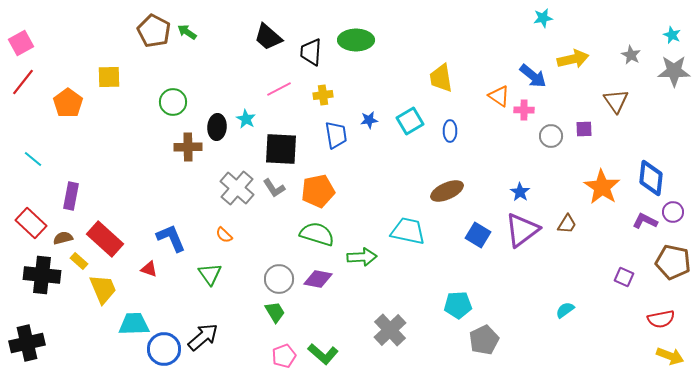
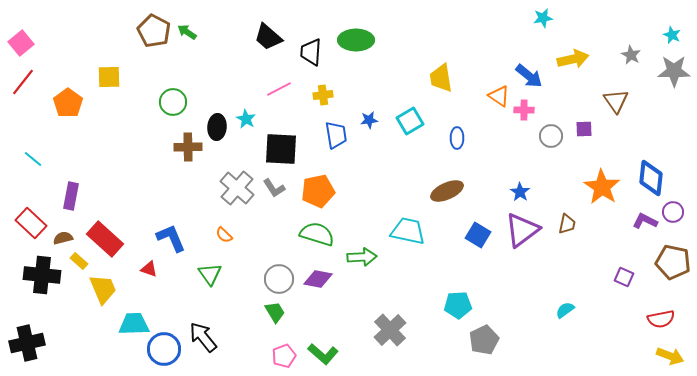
pink square at (21, 43): rotated 10 degrees counterclockwise
blue arrow at (533, 76): moved 4 px left
blue ellipse at (450, 131): moved 7 px right, 7 px down
brown trapezoid at (567, 224): rotated 20 degrees counterclockwise
black arrow at (203, 337): rotated 88 degrees counterclockwise
